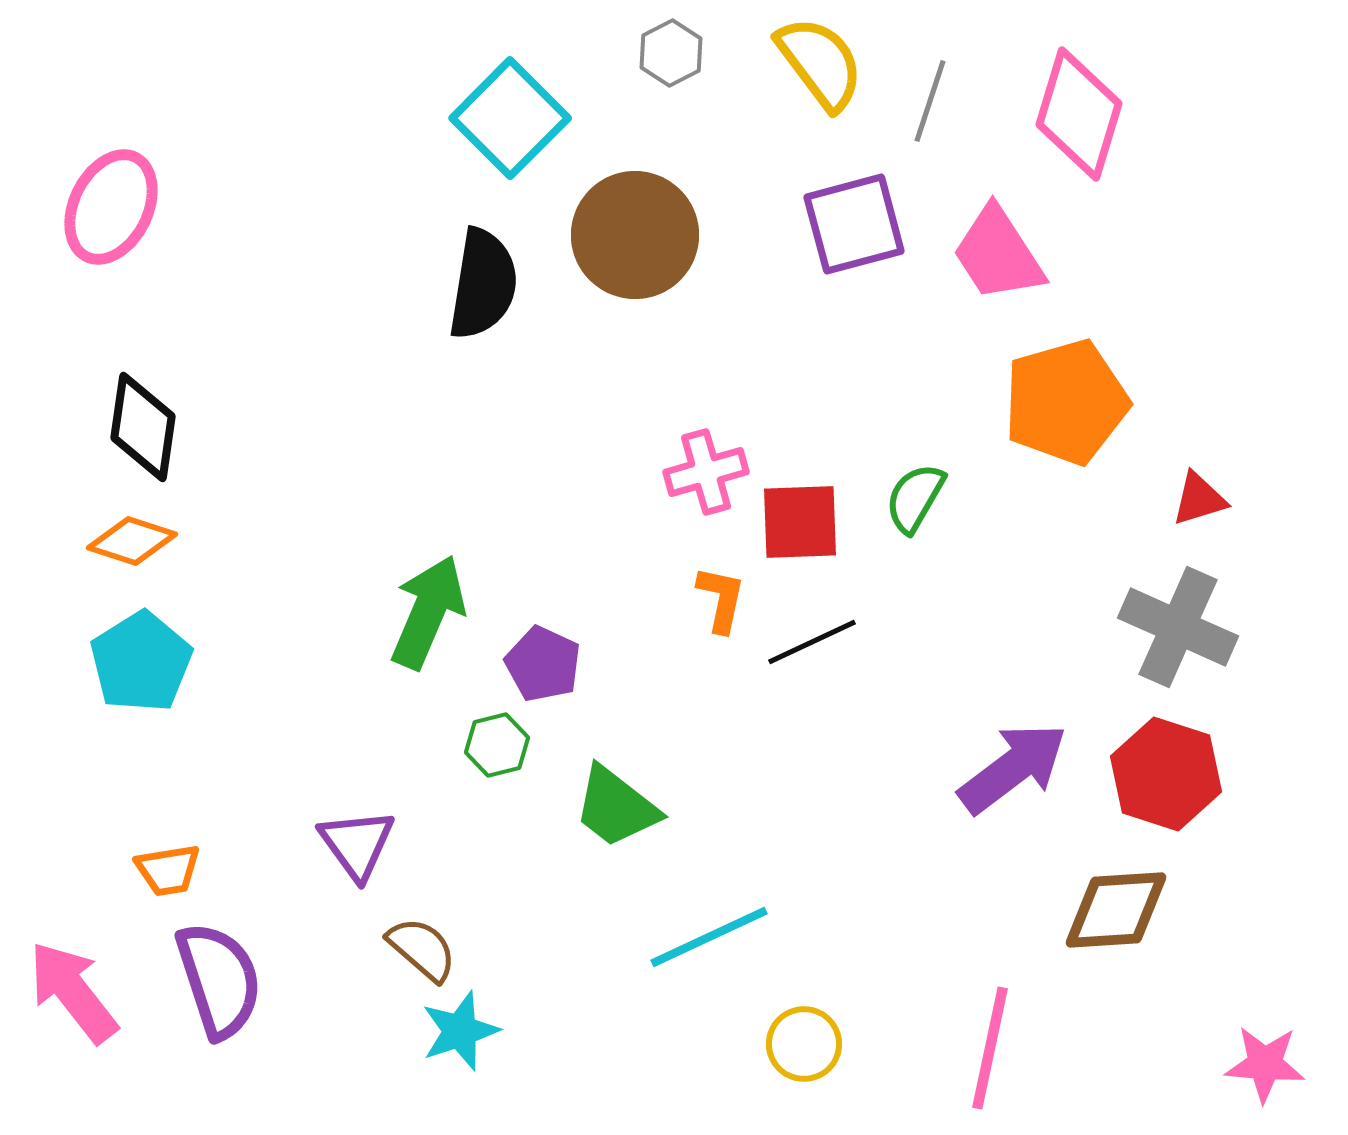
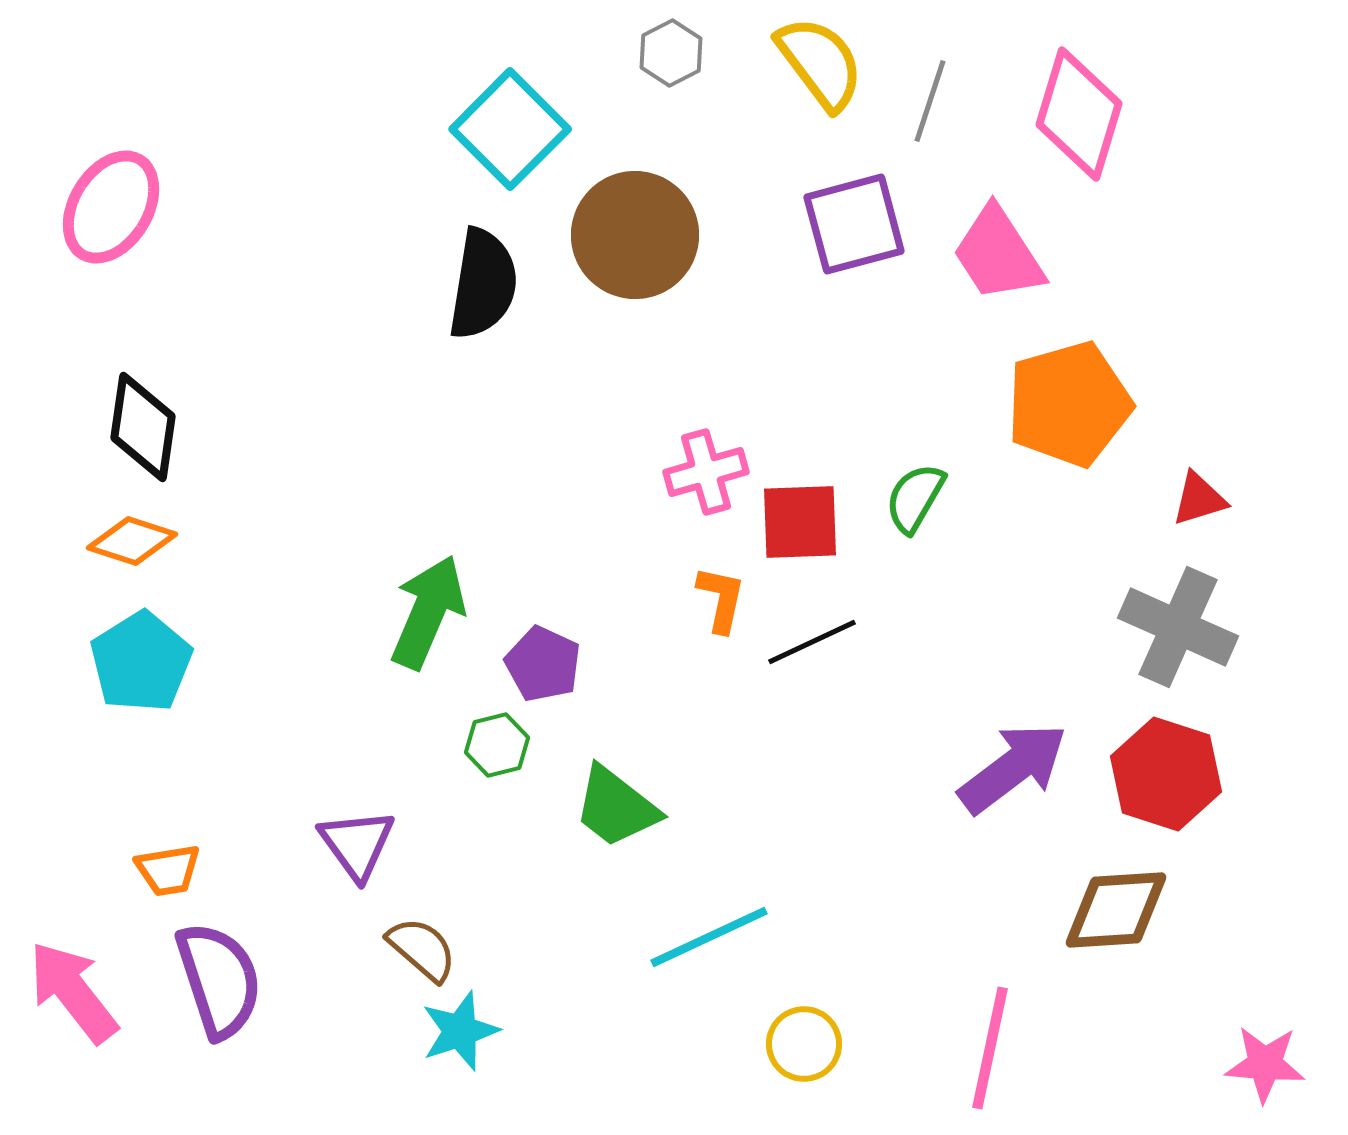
cyan square: moved 11 px down
pink ellipse: rotated 5 degrees clockwise
orange pentagon: moved 3 px right, 2 px down
